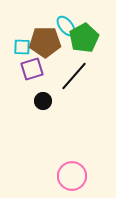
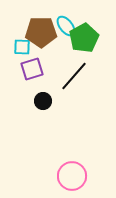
brown pentagon: moved 4 px left, 10 px up
